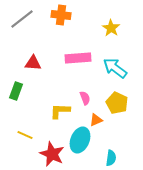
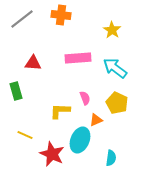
yellow star: moved 1 px right, 2 px down
green rectangle: rotated 36 degrees counterclockwise
